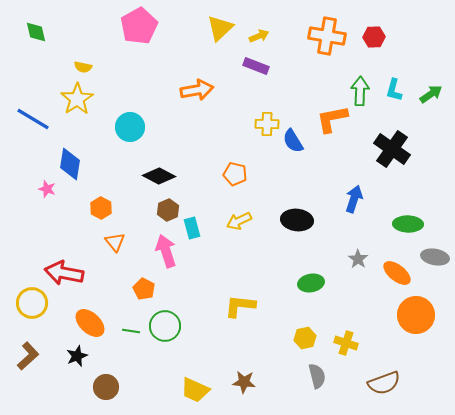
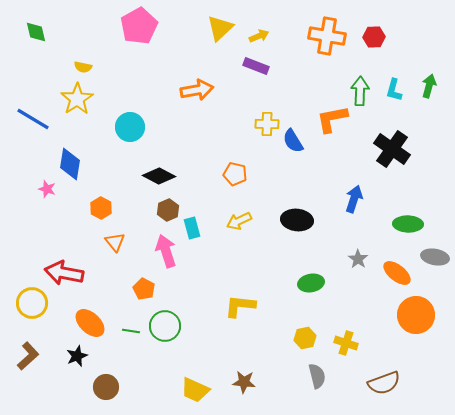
green arrow at (431, 94): moved 2 px left, 8 px up; rotated 40 degrees counterclockwise
